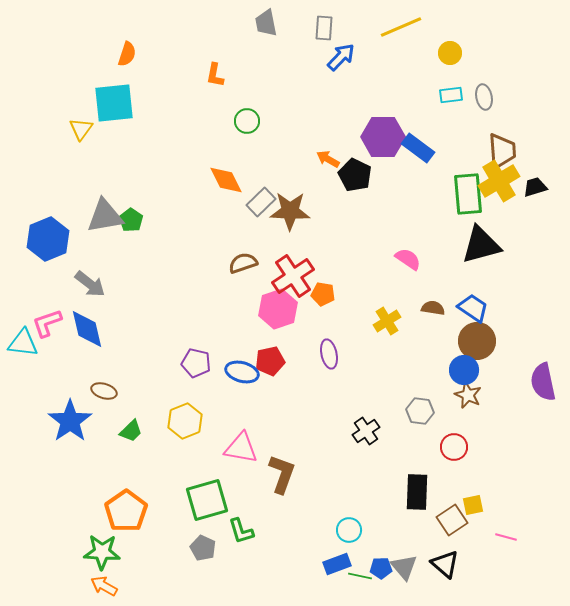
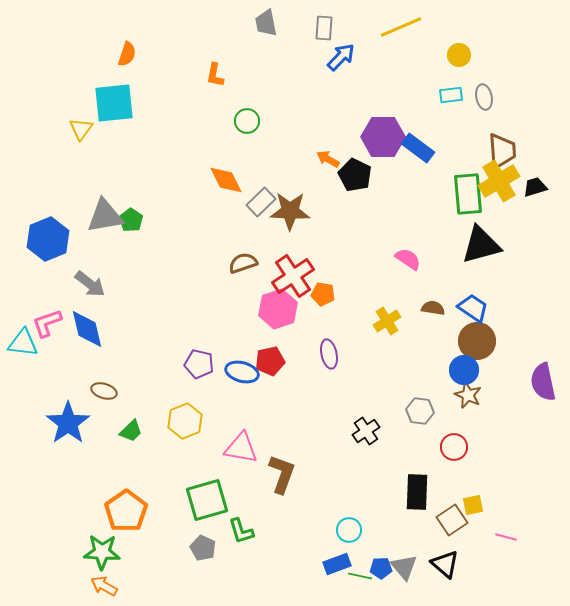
yellow circle at (450, 53): moved 9 px right, 2 px down
purple pentagon at (196, 363): moved 3 px right, 1 px down
blue star at (70, 421): moved 2 px left, 2 px down
